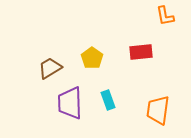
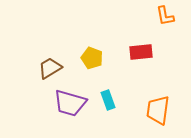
yellow pentagon: rotated 15 degrees counterclockwise
purple trapezoid: rotated 72 degrees counterclockwise
